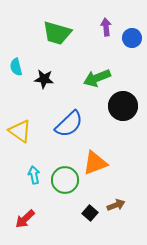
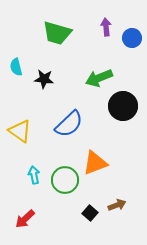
green arrow: moved 2 px right
brown arrow: moved 1 px right
